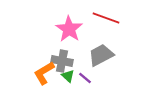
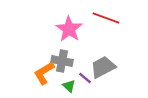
gray trapezoid: moved 2 px right, 12 px down
green triangle: moved 1 px right, 10 px down
